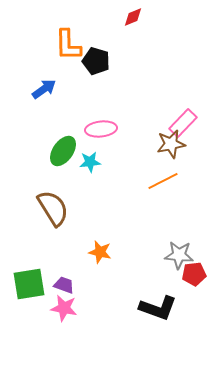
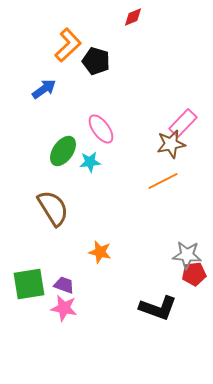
orange L-shape: rotated 132 degrees counterclockwise
pink ellipse: rotated 60 degrees clockwise
gray star: moved 8 px right
